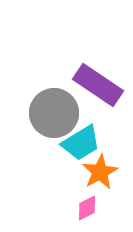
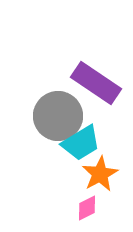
purple rectangle: moved 2 px left, 2 px up
gray circle: moved 4 px right, 3 px down
orange star: moved 2 px down
